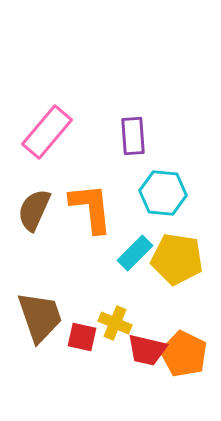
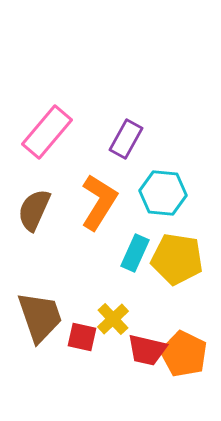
purple rectangle: moved 7 px left, 3 px down; rotated 33 degrees clockwise
orange L-shape: moved 8 px right, 6 px up; rotated 38 degrees clockwise
cyan rectangle: rotated 21 degrees counterclockwise
yellow cross: moved 2 px left, 4 px up; rotated 24 degrees clockwise
